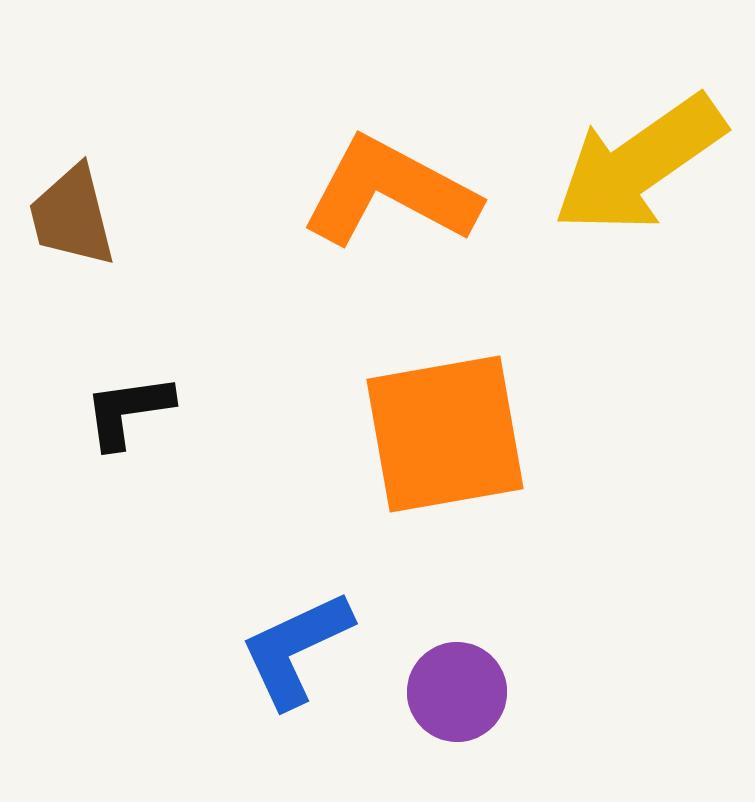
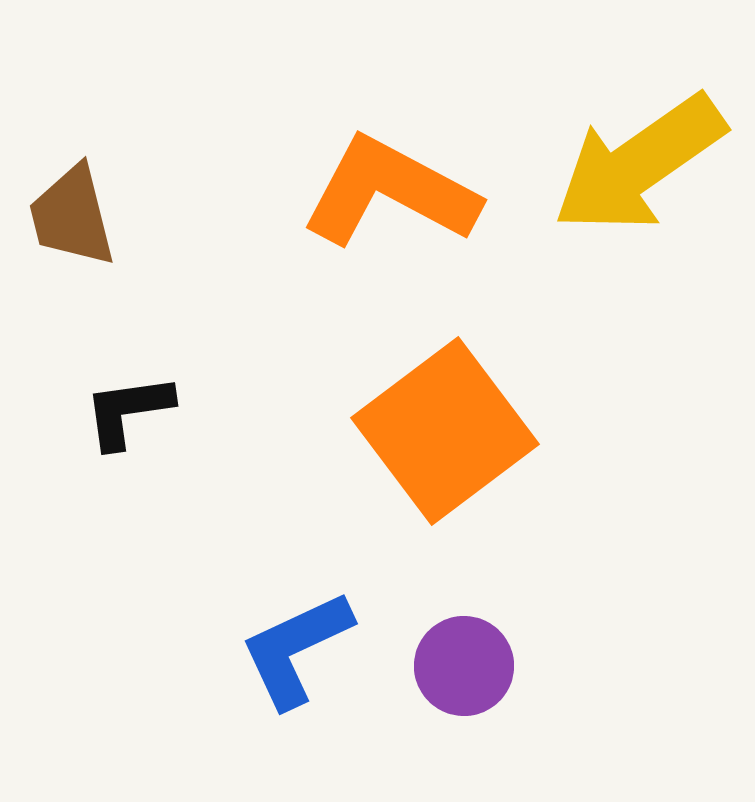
orange square: moved 3 px up; rotated 27 degrees counterclockwise
purple circle: moved 7 px right, 26 px up
